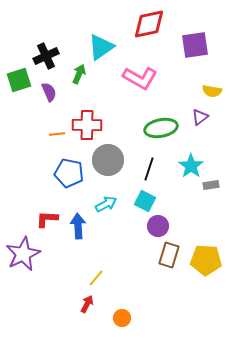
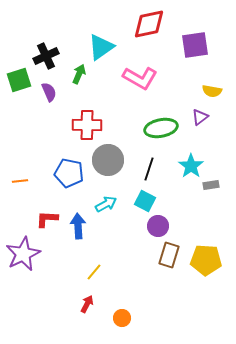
orange line: moved 37 px left, 47 px down
yellow line: moved 2 px left, 6 px up
